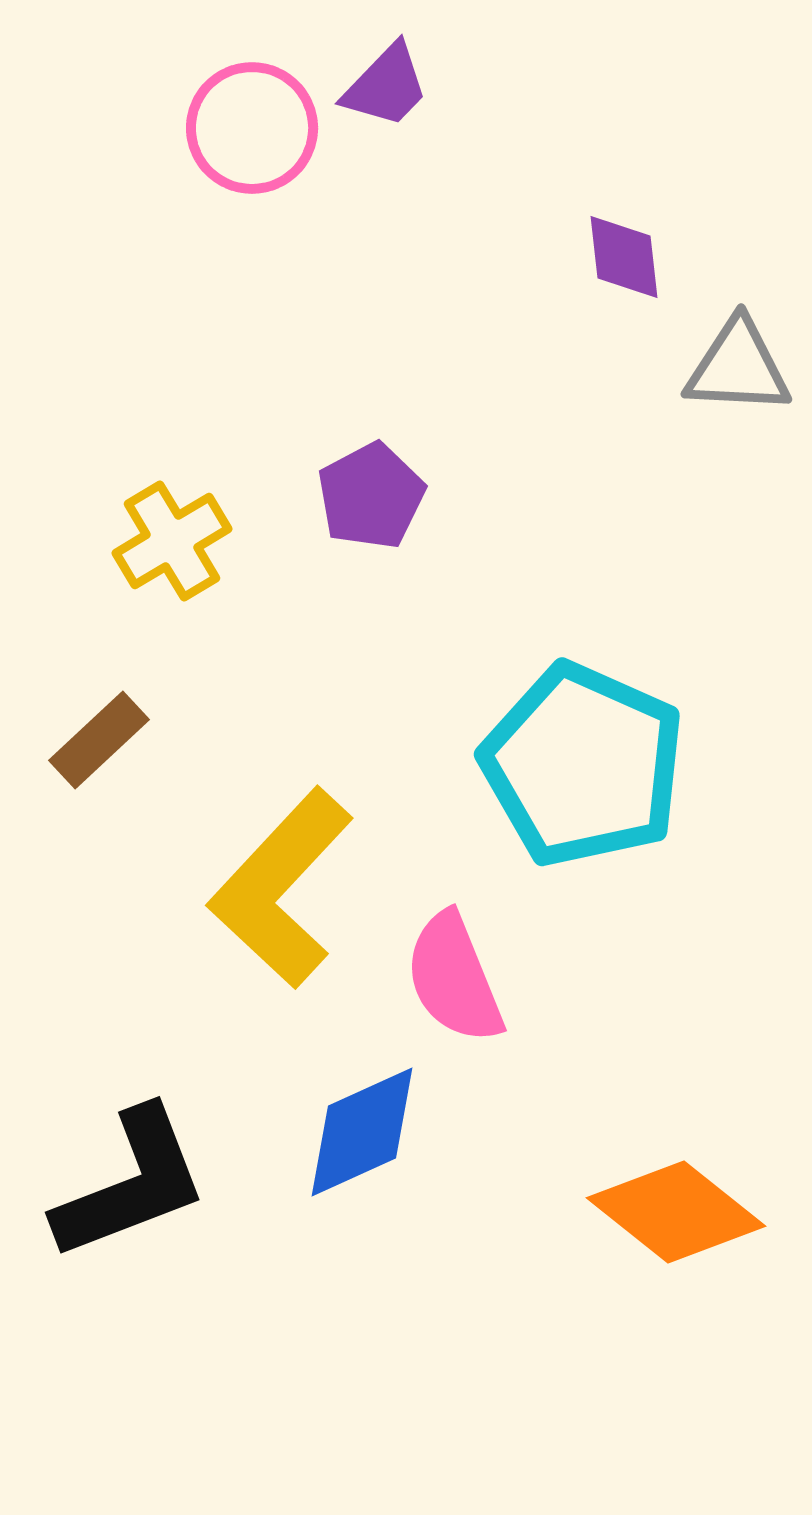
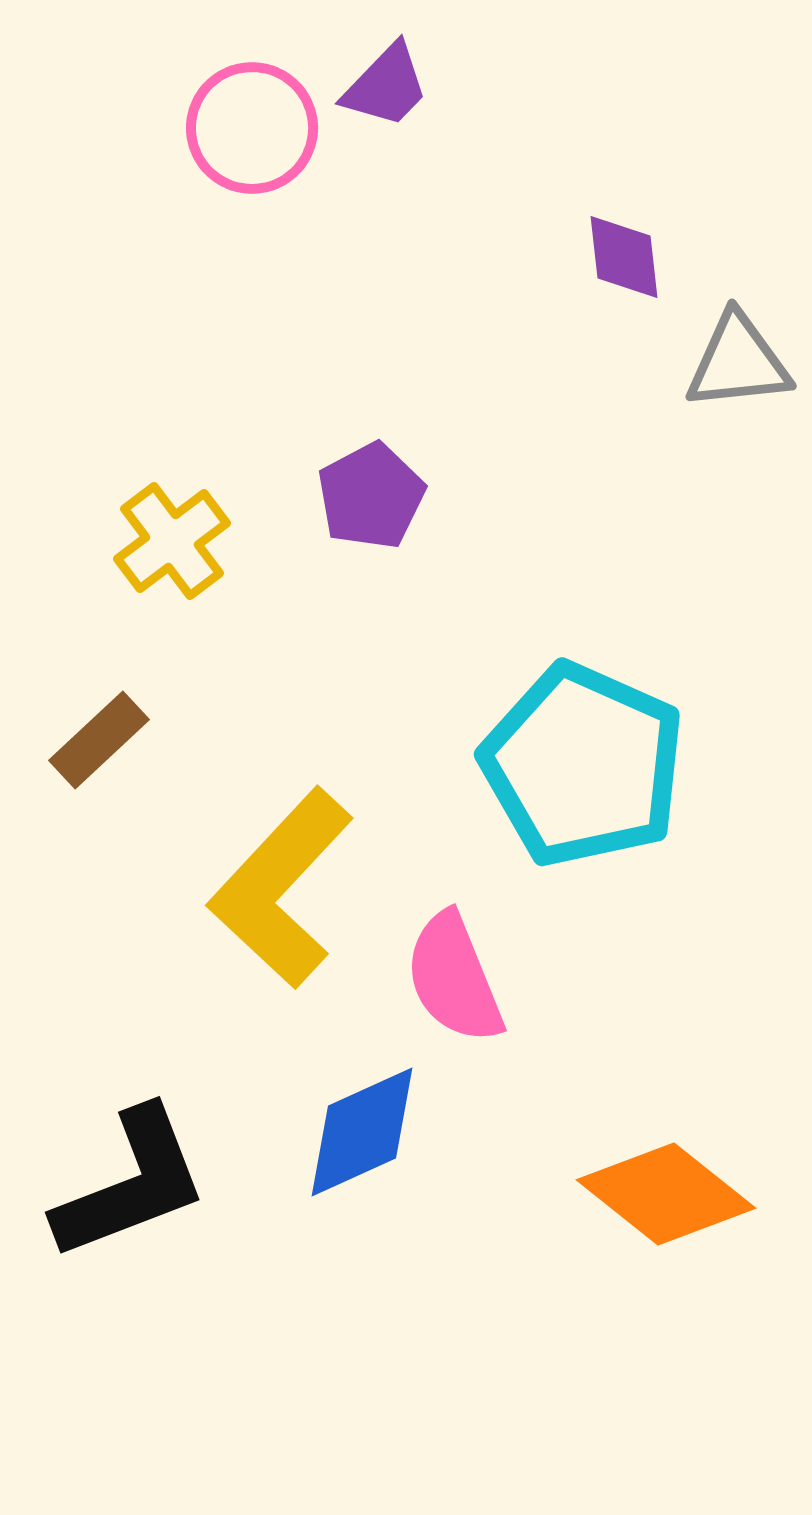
gray triangle: moved 5 px up; rotated 9 degrees counterclockwise
yellow cross: rotated 6 degrees counterclockwise
orange diamond: moved 10 px left, 18 px up
